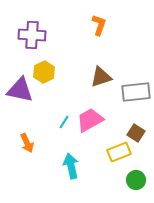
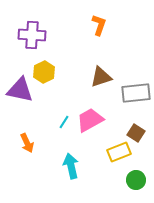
gray rectangle: moved 1 px down
